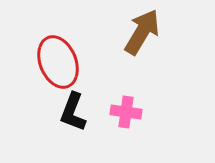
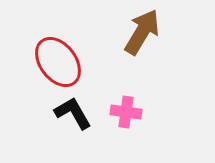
red ellipse: rotated 15 degrees counterclockwise
black L-shape: moved 1 px down; rotated 129 degrees clockwise
